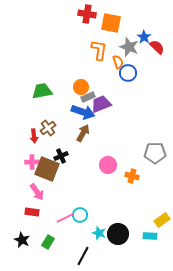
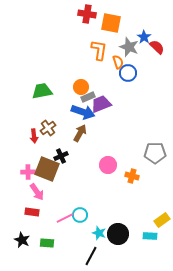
brown arrow: moved 3 px left
pink cross: moved 4 px left, 10 px down
green rectangle: moved 1 px left, 1 px down; rotated 64 degrees clockwise
black line: moved 8 px right
